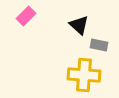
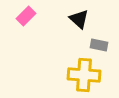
black triangle: moved 6 px up
